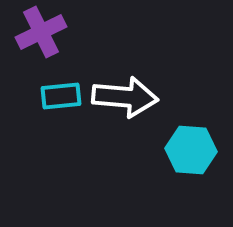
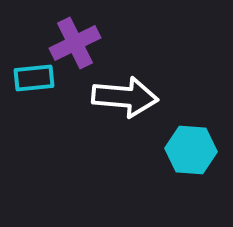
purple cross: moved 34 px right, 11 px down
cyan rectangle: moved 27 px left, 18 px up
